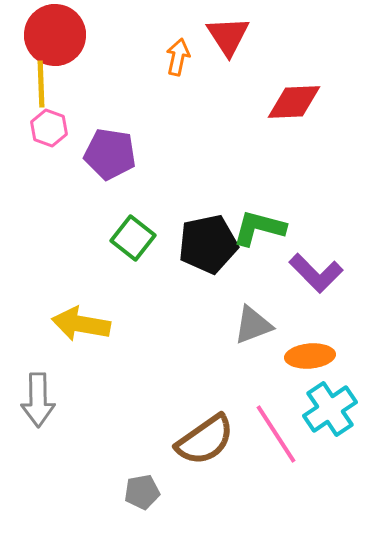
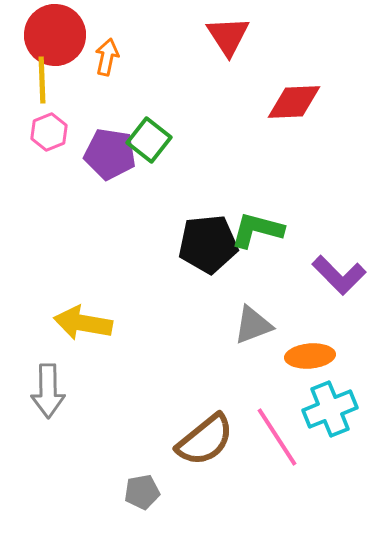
orange arrow: moved 71 px left
yellow line: moved 1 px right, 4 px up
pink hexagon: moved 4 px down; rotated 18 degrees clockwise
green L-shape: moved 2 px left, 2 px down
green square: moved 16 px right, 98 px up
black pentagon: rotated 6 degrees clockwise
purple L-shape: moved 23 px right, 2 px down
yellow arrow: moved 2 px right, 1 px up
gray arrow: moved 10 px right, 9 px up
cyan cross: rotated 12 degrees clockwise
pink line: moved 1 px right, 3 px down
brown semicircle: rotated 4 degrees counterclockwise
